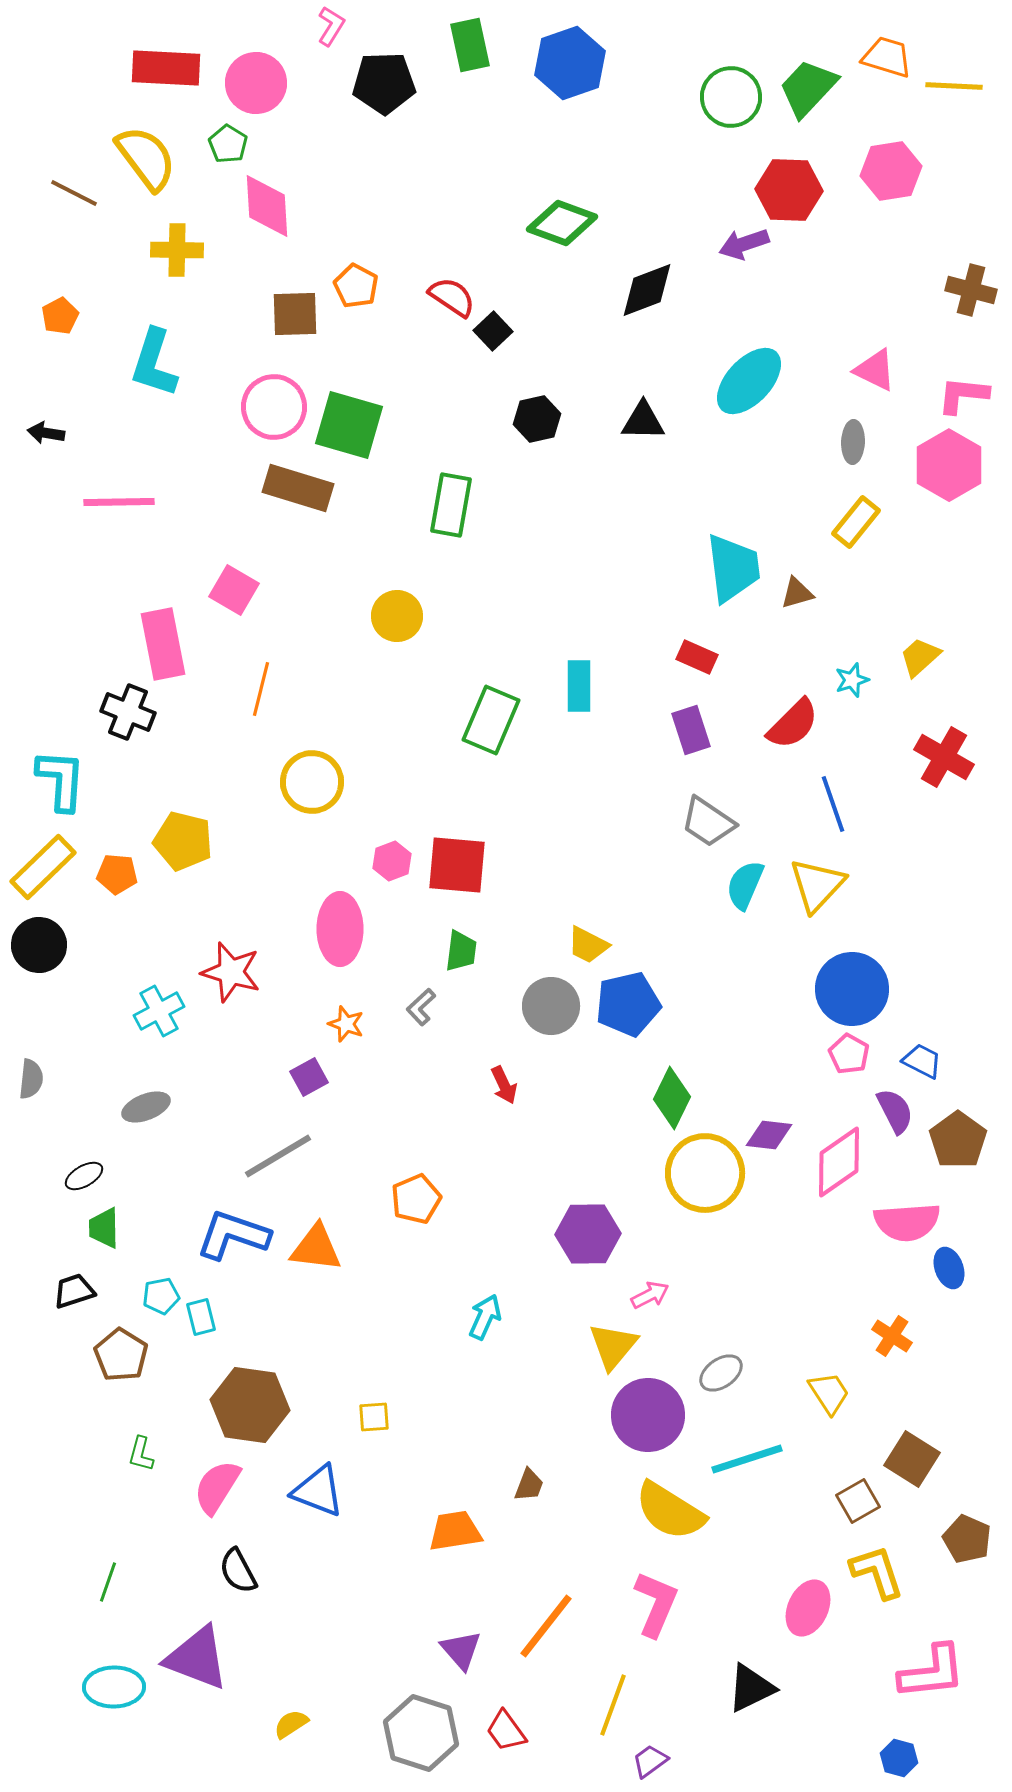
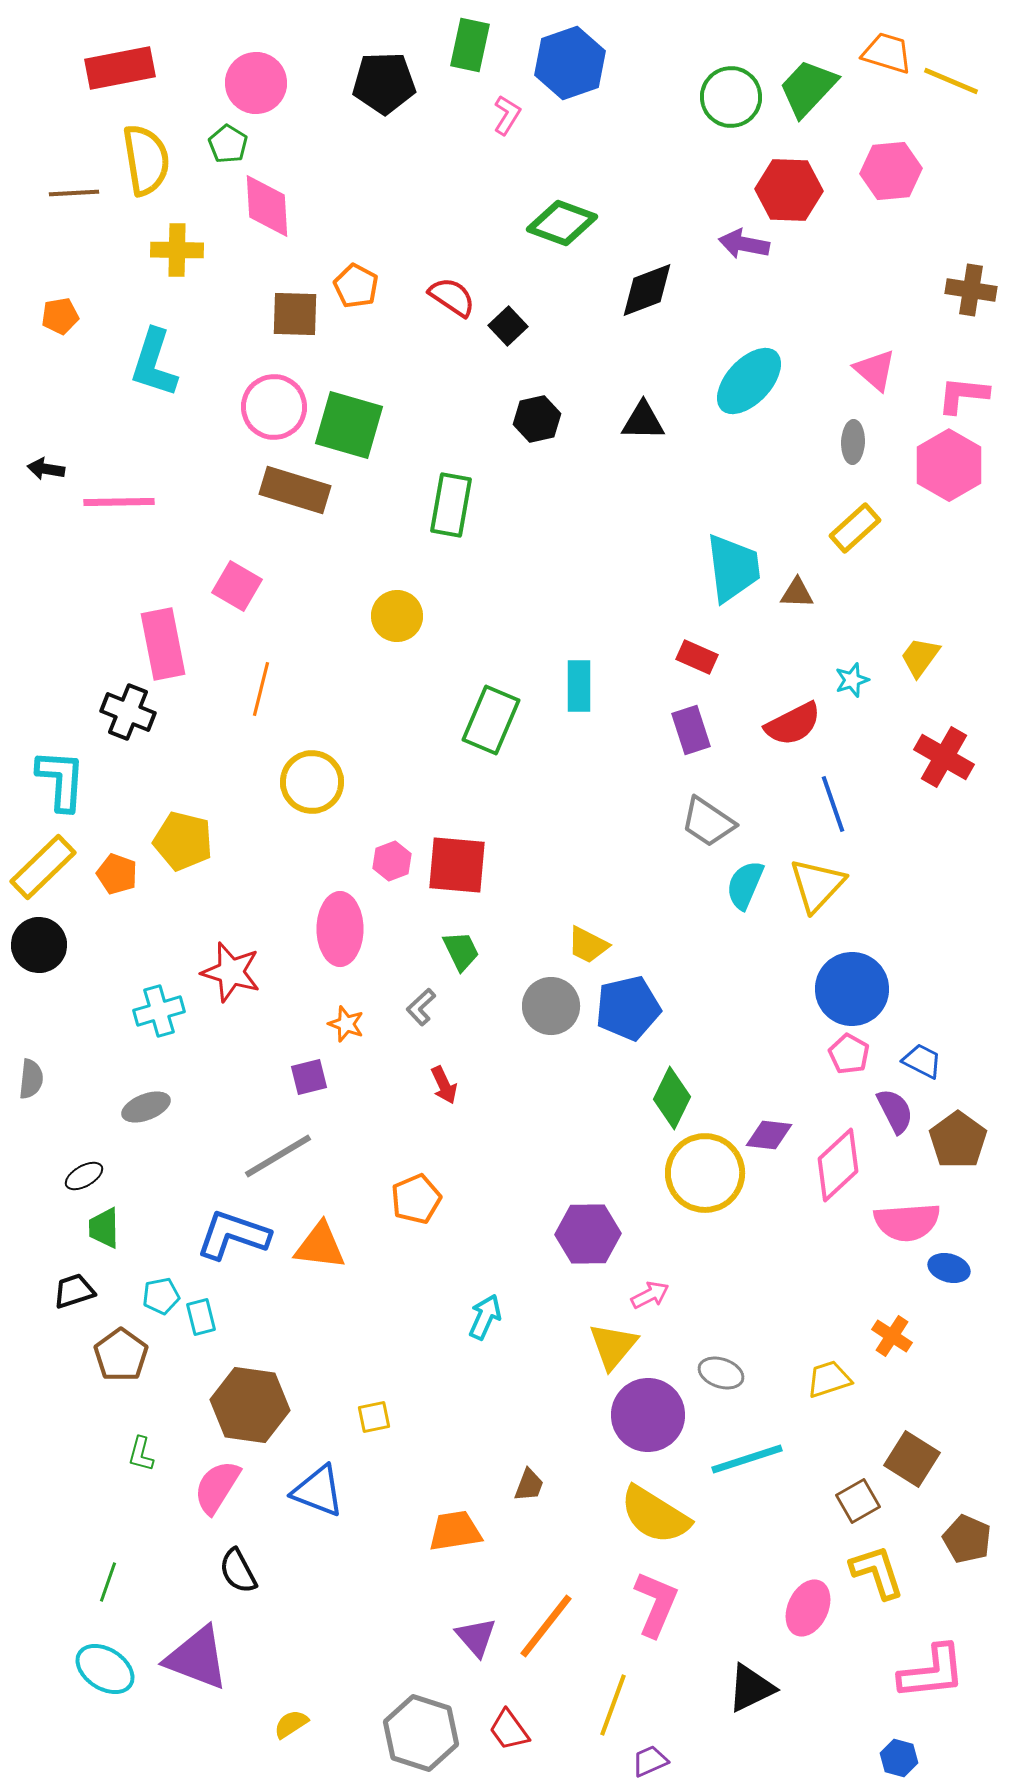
pink L-shape at (331, 26): moved 176 px right, 89 px down
green rectangle at (470, 45): rotated 24 degrees clockwise
orange trapezoid at (887, 57): moved 4 px up
red rectangle at (166, 68): moved 46 px left; rotated 14 degrees counterclockwise
yellow line at (954, 86): moved 3 px left, 5 px up; rotated 20 degrees clockwise
yellow semicircle at (146, 158): moved 2 px down; rotated 28 degrees clockwise
pink hexagon at (891, 171): rotated 4 degrees clockwise
brown line at (74, 193): rotated 30 degrees counterclockwise
purple arrow at (744, 244): rotated 30 degrees clockwise
brown cross at (971, 290): rotated 6 degrees counterclockwise
brown square at (295, 314): rotated 4 degrees clockwise
orange pentagon at (60, 316): rotated 18 degrees clockwise
black square at (493, 331): moved 15 px right, 5 px up
pink triangle at (875, 370): rotated 15 degrees clockwise
black arrow at (46, 433): moved 36 px down
brown rectangle at (298, 488): moved 3 px left, 2 px down
yellow rectangle at (856, 522): moved 1 px left, 6 px down; rotated 9 degrees clockwise
pink square at (234, 590): moved 3 px right, 4 px up
brown triangle at (797, 593): rotated 18 degrees clockwise
yellow trapezoid at (920, 657): rotated 12 degrees counterclockwise
red semicircle at (793, 724): rotated 18 degrees clockwise
orange pentagon at (117, 874): rotated 15 degrees clockwise
green trapezoid at (461, 951): rotated 33 degrees counterclockwise
blue pentagon at (628, 1004): moved 4 px down
cyan cross at (159, 1011): rotated 12 degrees clockwise
purple square at (309, 1077): rotated 15 degrees clockwise
red arrow at (504, 1085): moved 60 px left
pink diamond at (839, 1162): moved 1 px left, 3 px down; rotated 8 degrees counterclockwise
orange triangle at (316, 1248): moved 4 px right, 2 px up
blue ellipse at (949, 1268): rotated 54 degrees counterclockwise
brown pentagon at (121, 1355): rotated 4 degrees clockwise
gray ellipse at (721, 1373): rotated 54 degrees clockwise
yellow trapezoid at (829, 1393): moved 14 px up; rotated 75 degrees counterclockwise
yellow square at (374, 1417): rotated 8 degrees counterclockwise
yellow semicircle at (670, 1511): moved 15 px left, 4 px down
purple triangle at (461, 1650): moved 15 px right, 13 px up
cyan ellipse at (114, 1687): moved 9 px left, 18 px up; rotated 34 degrees clockwise
red trapezoid at (506, 1731): moved 3 px right, 1 px up
purple trapezoid at (650, 1761): rotated 12 degrees clockwise
